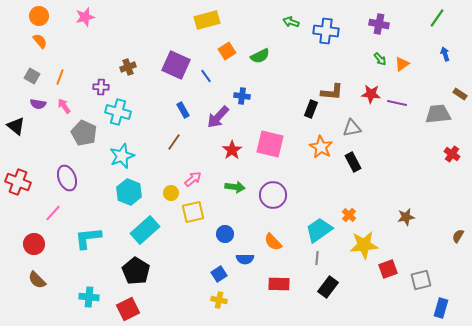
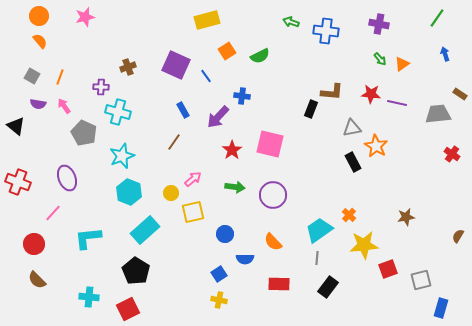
orange star at (321, 147): moved 55 px right, 1 px up
